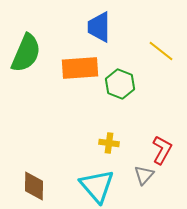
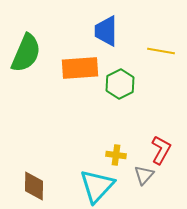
blue trapezoid: moved 7 px right, 4 px down
yellow line: rotated 28 degrees counterclockwise
green hexagon: rotated 12 degrees clockwise
yellow cross: moved 7 px right, 12 px down
red L-shape: moved 1 px left
cyan triangle: rotated 24 degrees clockwise
